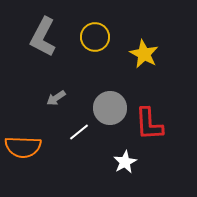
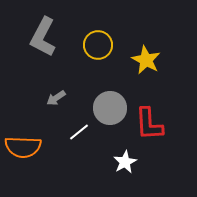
yellow circle: moved 3 px right, 8 px down
yellow star: moved 2 px right, 6 px down
